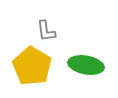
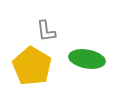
green ellipse: moved 1 px right, 6 px up
